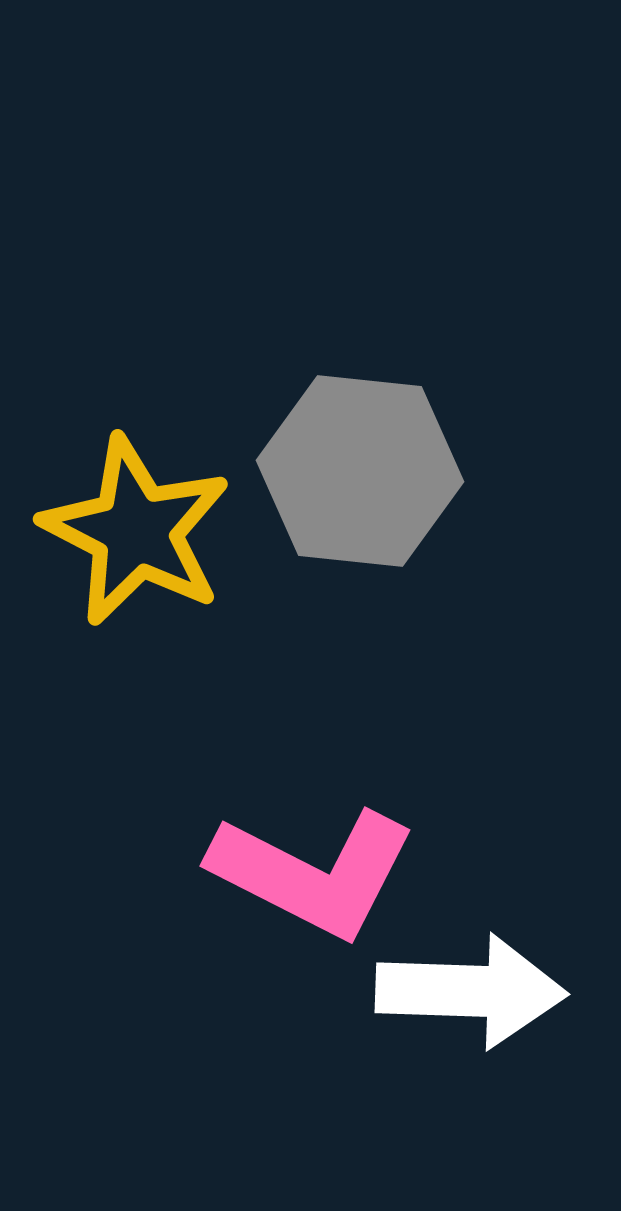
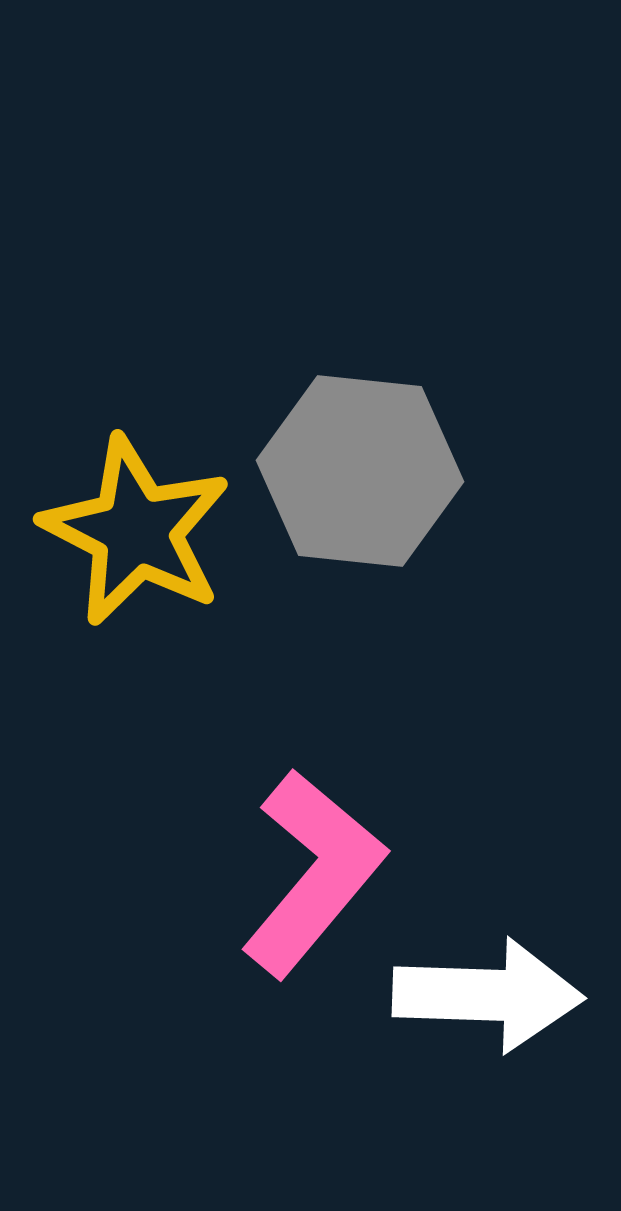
pink L-shape: rotated 77 degrees counterclockwise
white arrow: moved 17 px right, 4 px down
